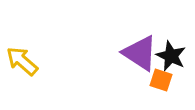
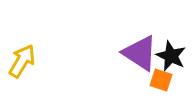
yellow arrow: rotated 80 degrees clockwise
